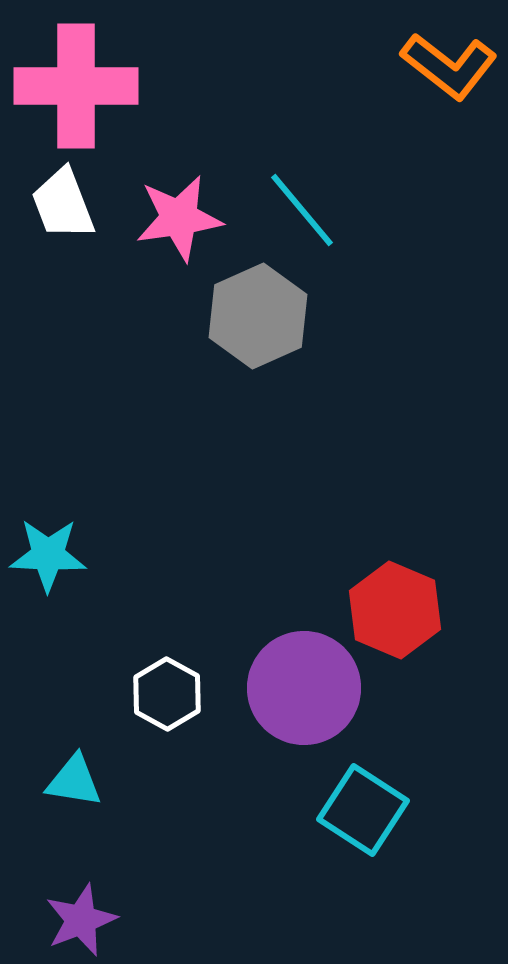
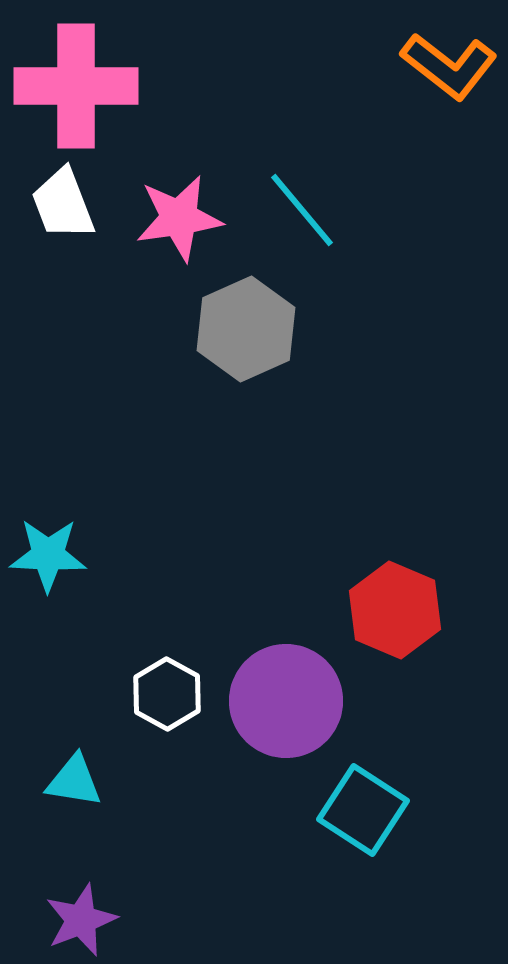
gray hexagon: moved 12 px left, 13 px down
purple circle: moved 18 px left, 13 px down
